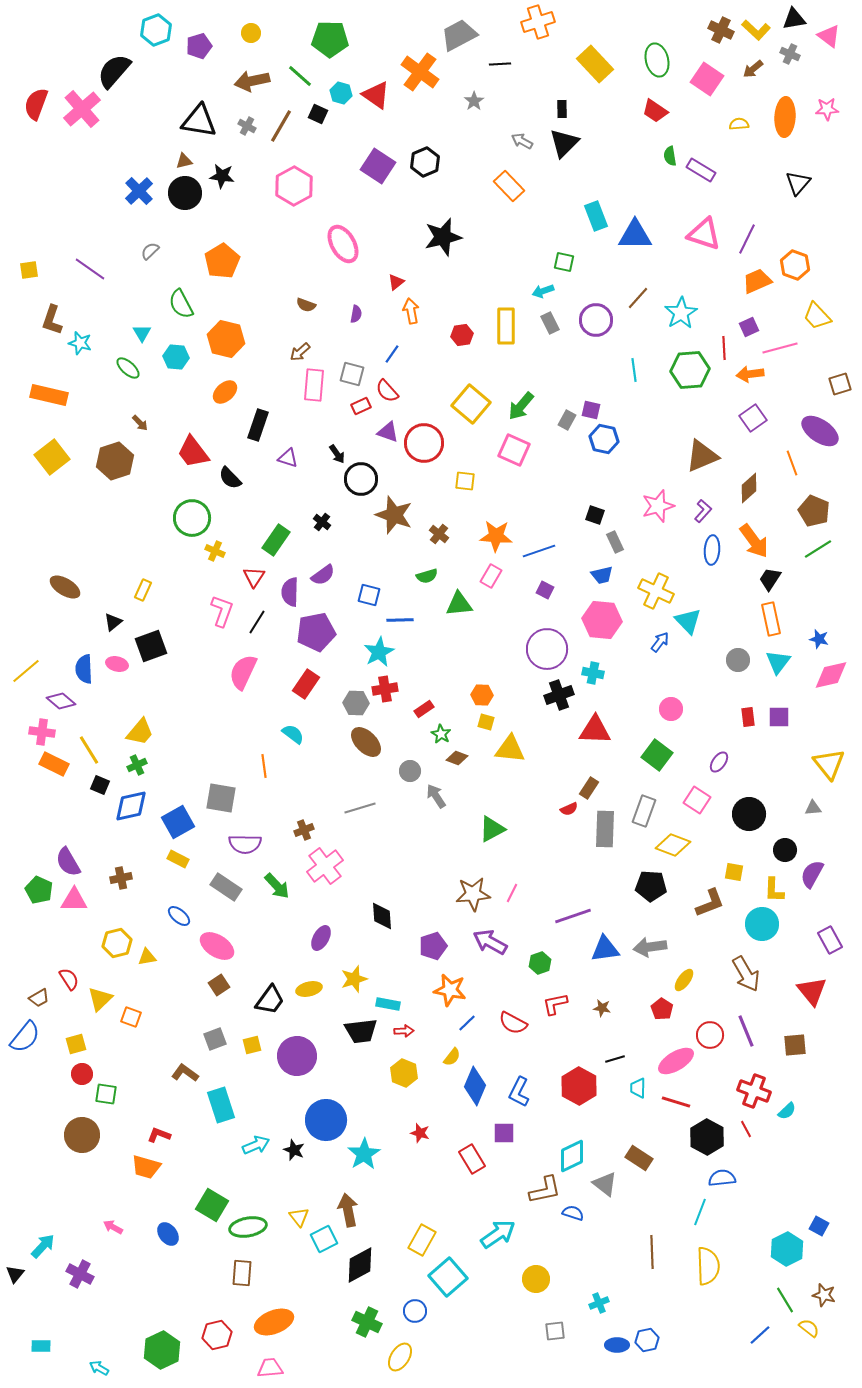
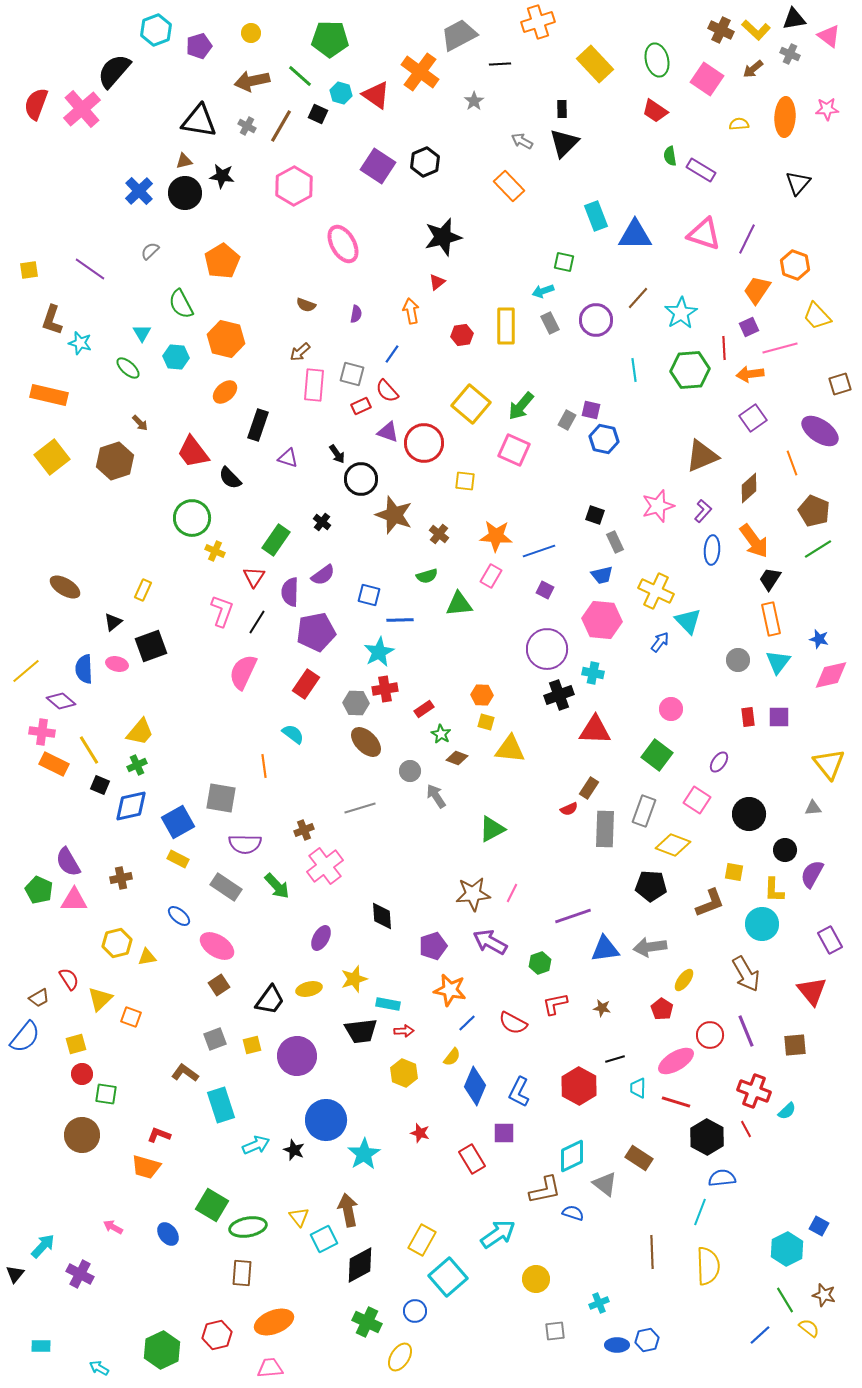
orange trapezoid at (757, 281): moved 9 px down; rotated 32 degrees counterclockwise
red triangle at (396, 282): moved 41 px right
